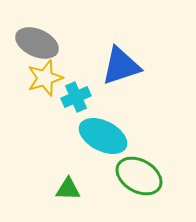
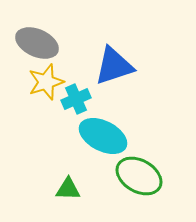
blue triangle: moved 7 px left
yellow star: moved 1 px right, 4 px down
cyan cross: moved 2 px down
